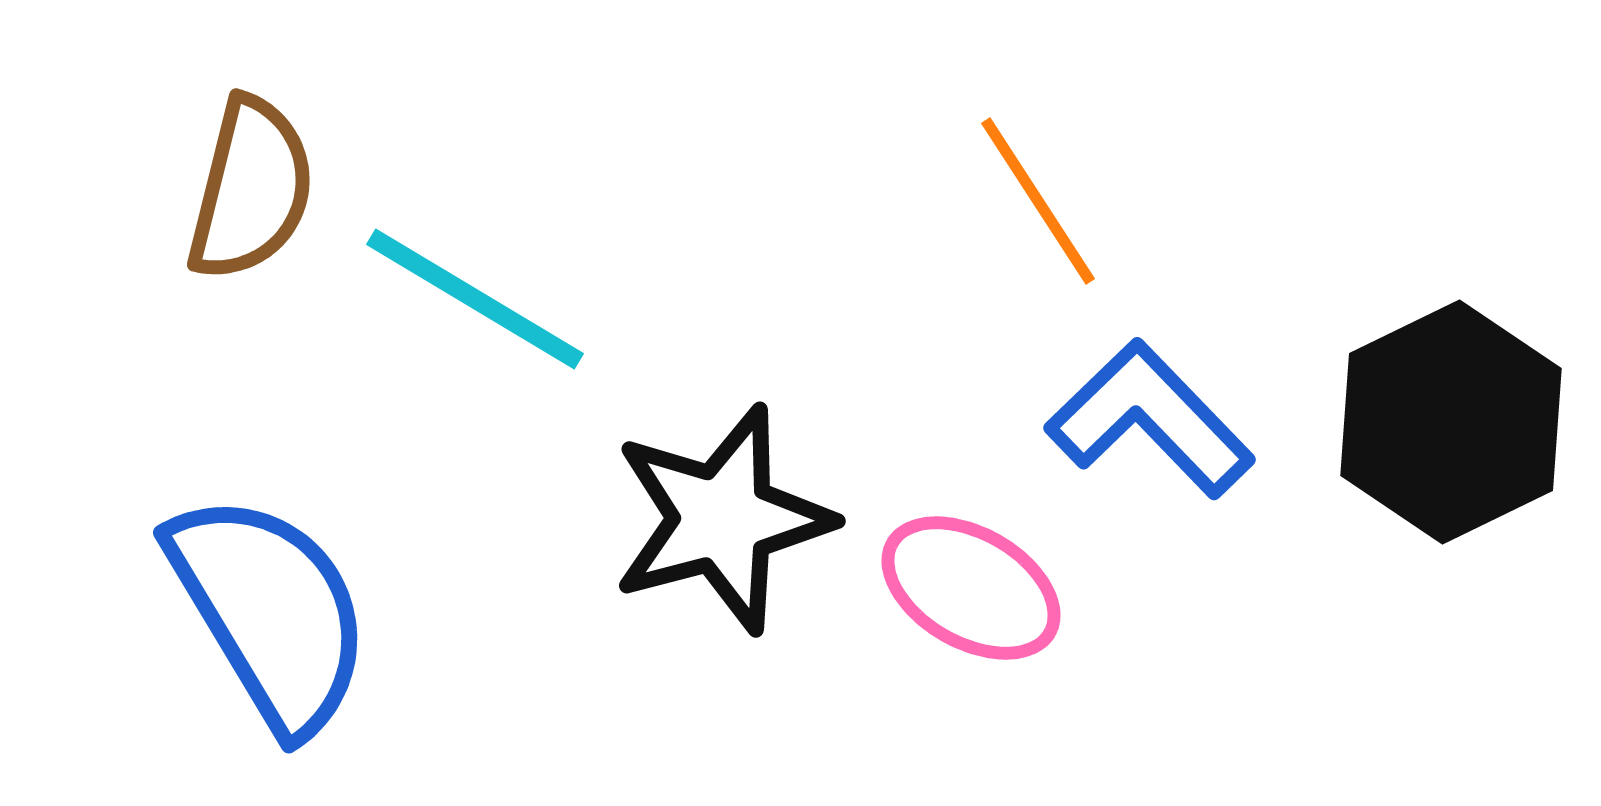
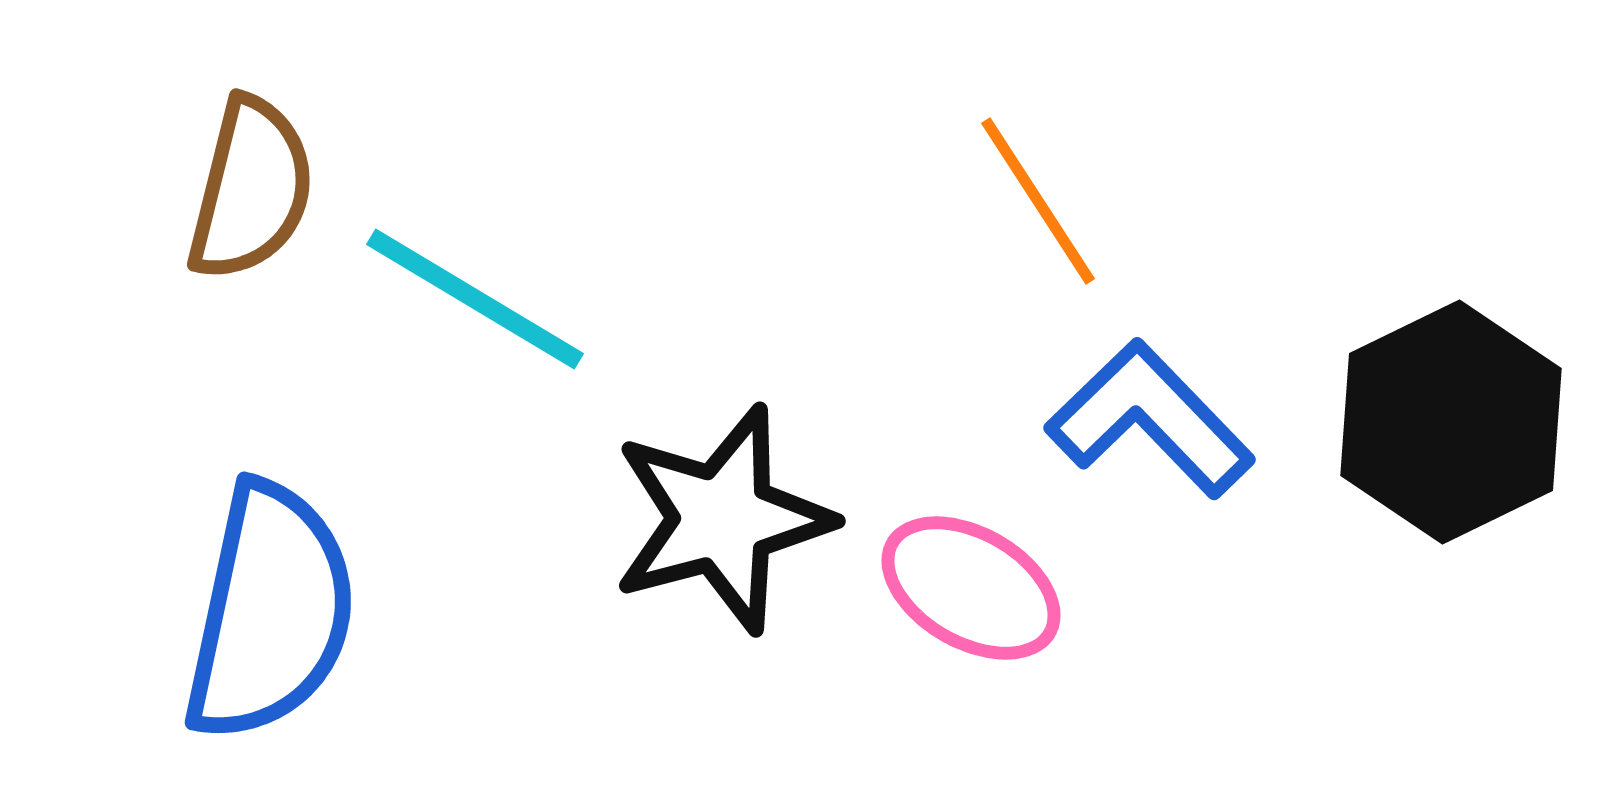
blue semicircle: rotated 43 degrees clockwise
